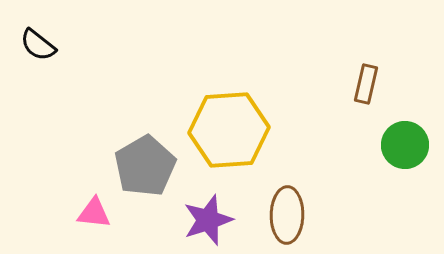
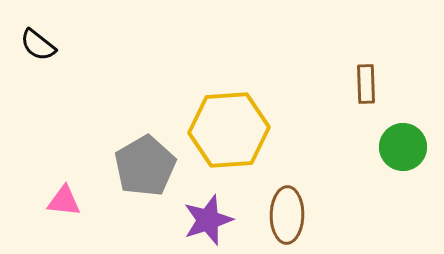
brown rectangle: rotated 15 degrees counterclockwise
green circle: moved 2 px left, 2 px down
pink triangle: moved 30 px left, 12 px up
